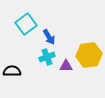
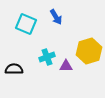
cyan square: rotated 30 degrees counterclockwise
blue arrow: moved 7 px right, 20 px up
yellow hexagon: moved 4 px up; rotated 10 degrees counterclockwise
black semicircle: moved 2 px right, 2 px up
